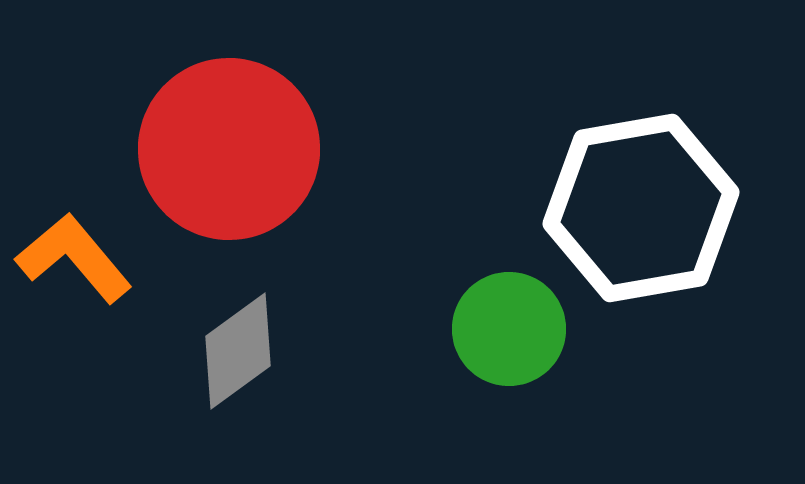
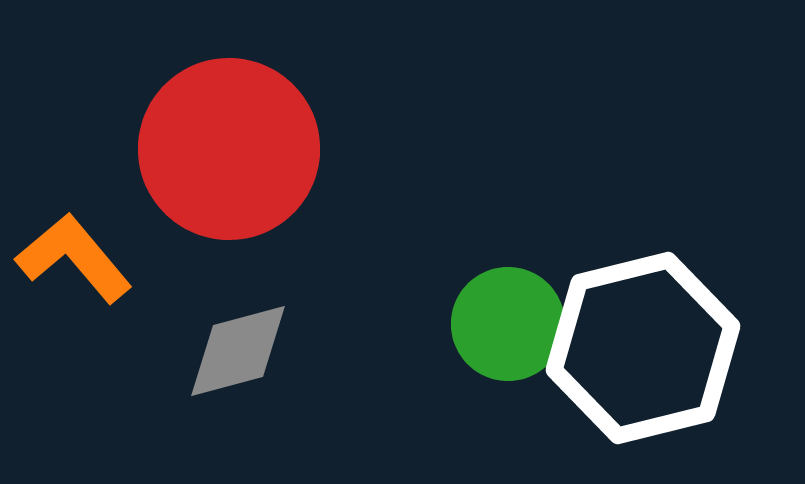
white hexagon: moved 2 px right, 140 px down; rotated 4 degrees counterclockwise
green circle: moved 1 px left, 5 px up
gray diamond: rotated 21 degrees clockwise
